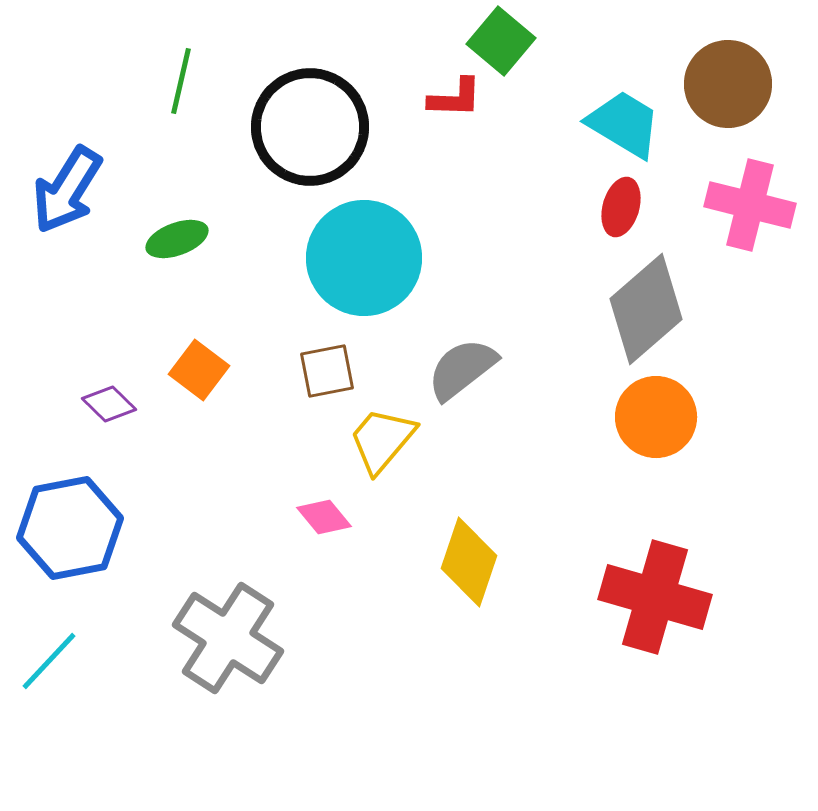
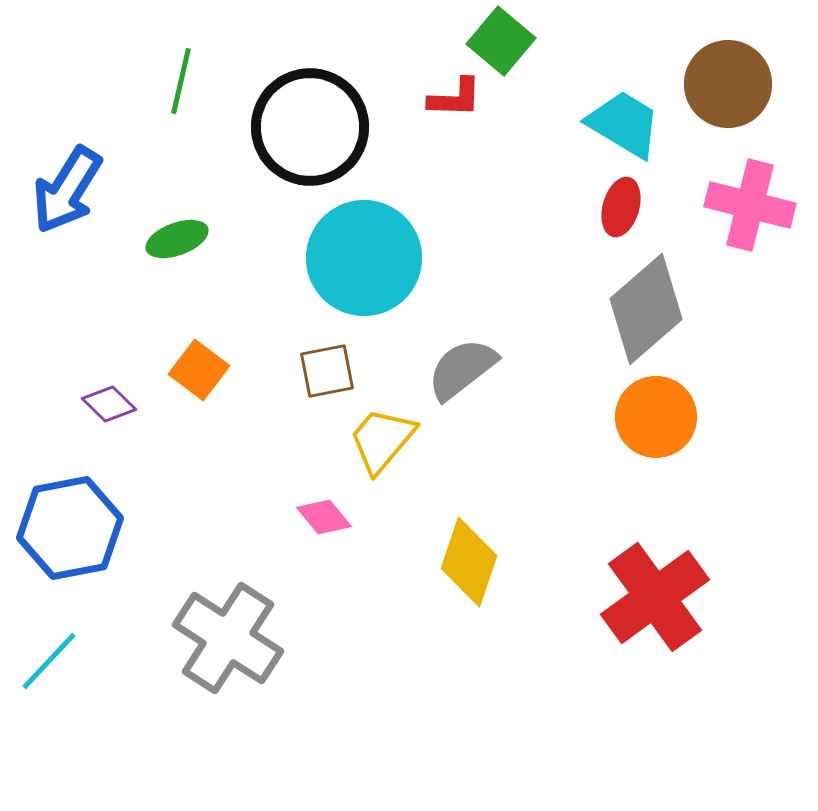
red cross: rotated 38 degrees clockwise
